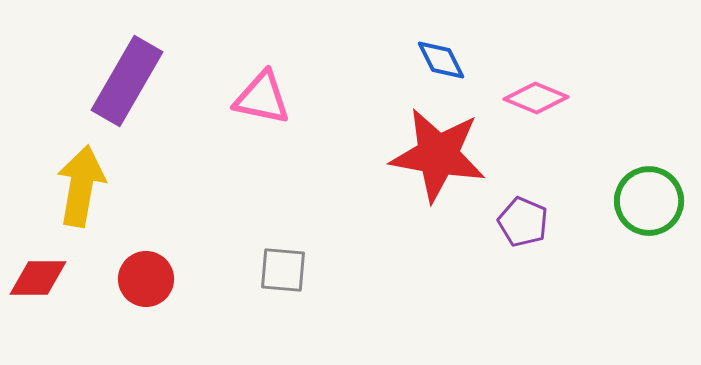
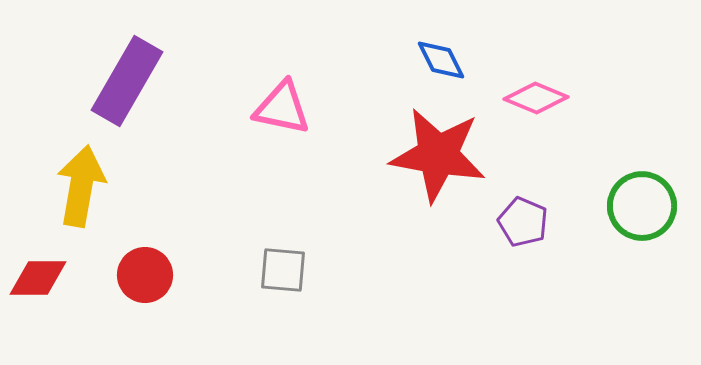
pink triangle: moved 20 px right, 10 px down
green circle: moved 7 px left, 5 px down
red circle: moved 1 px left, 4 px up
